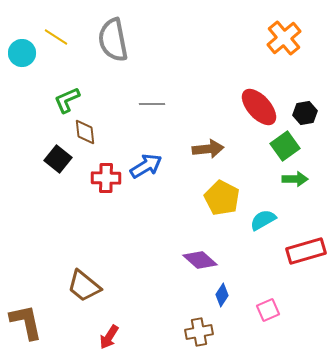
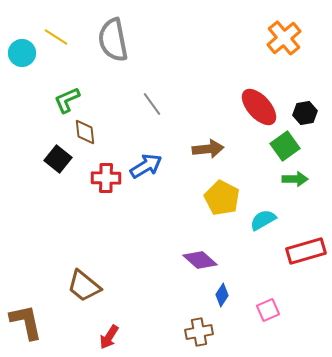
gray line: rotated 55 degrees clockwise
